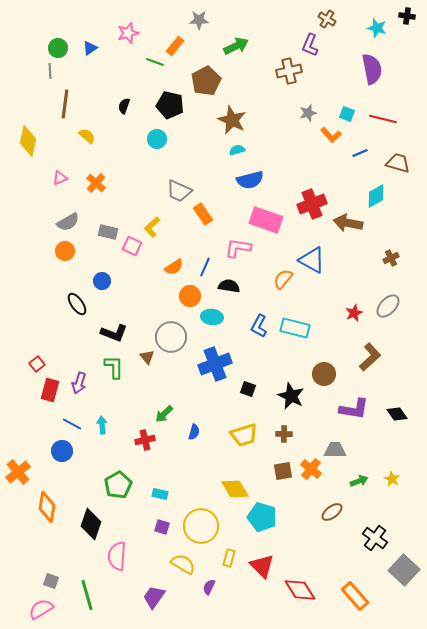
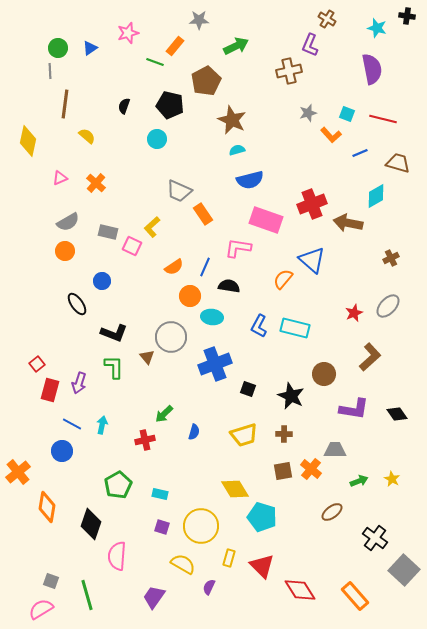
blue triangle at (312, 260): rotated 12 degrees clockwise
cyan arrow at (102, 425): rotated 18 degrees clockwise
